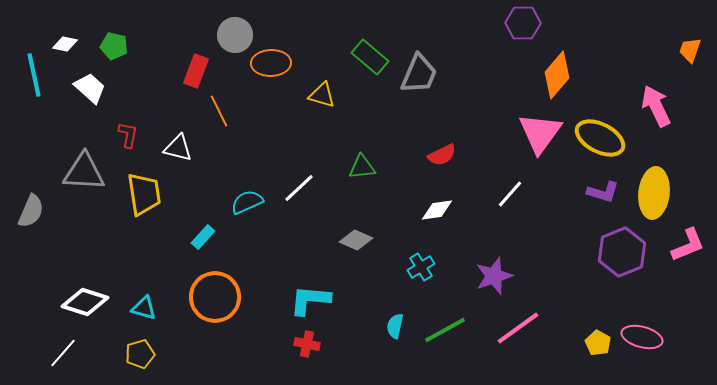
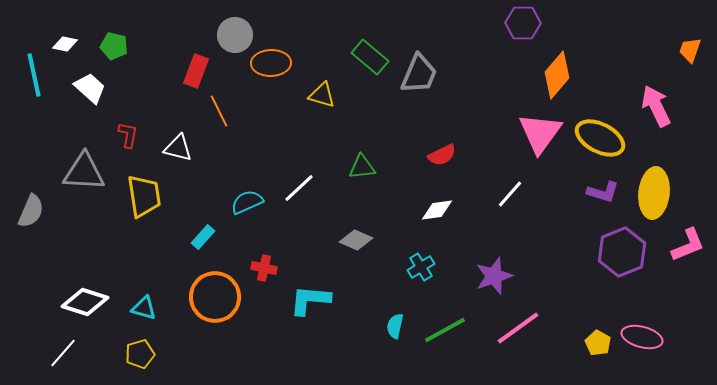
yellow trapezoid at (144, 194): moved 2 px down
red cross at (307, 344): moved 43 px left, 76 px up
